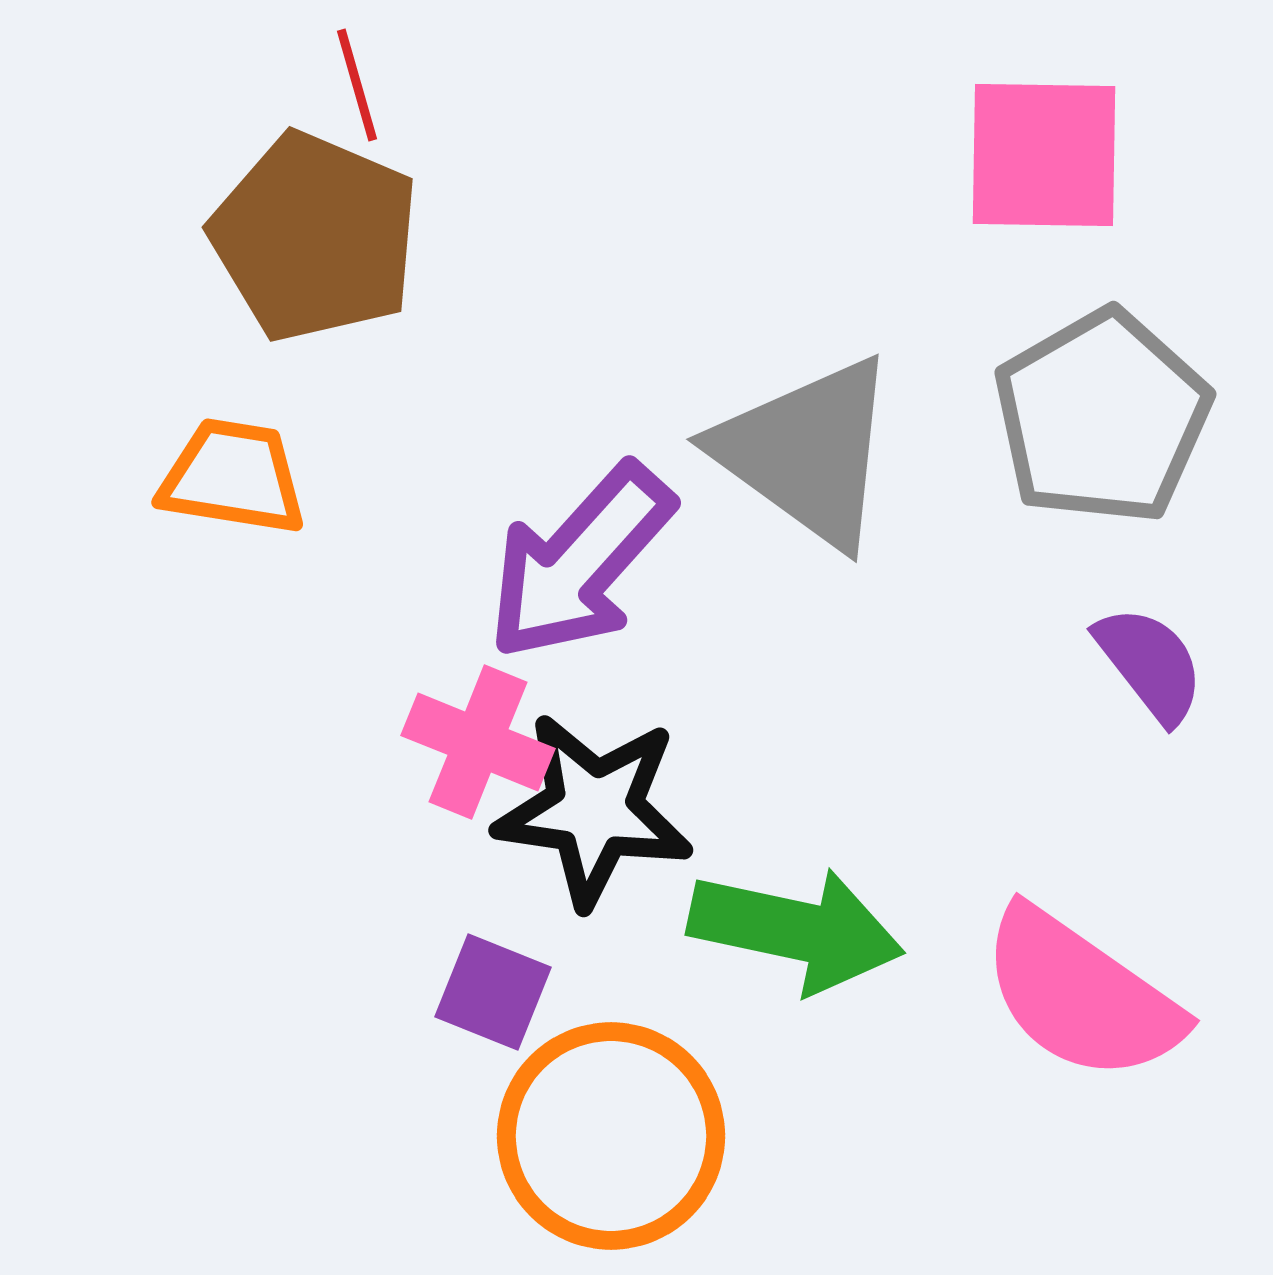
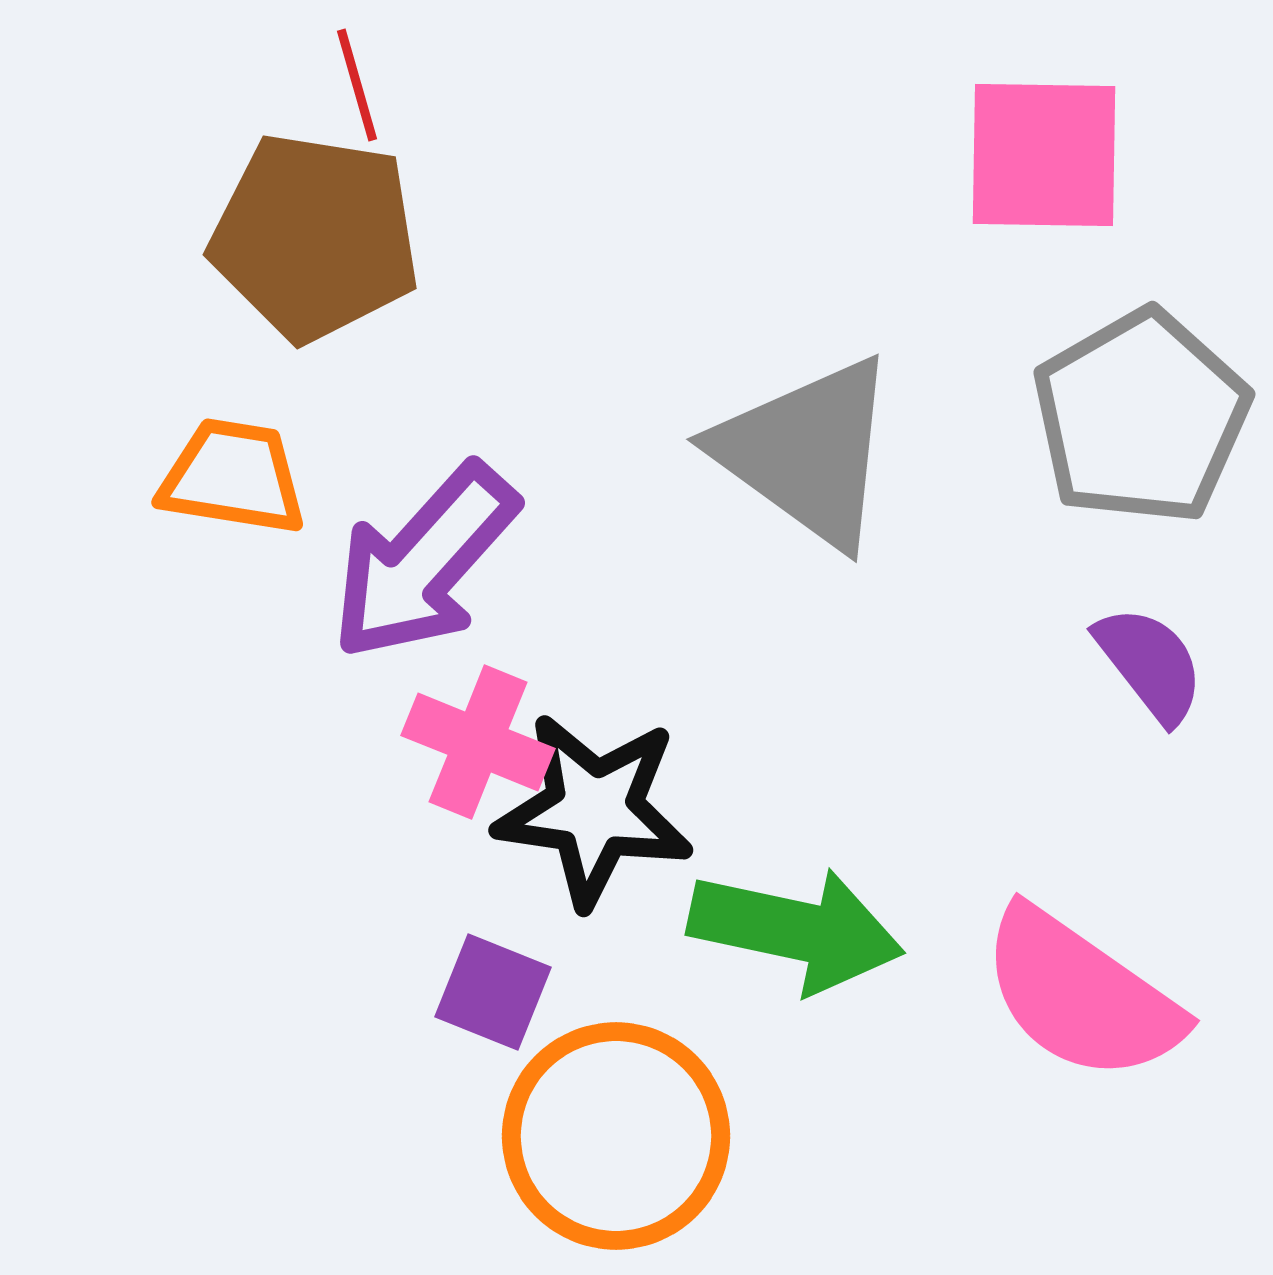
brown pentagon: rotated 14 degrees counterclockwise
gray pentagon: moved 39 px right
purple arrow: moved 156 px left
orange circle: moved 5 px right
